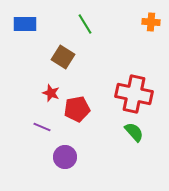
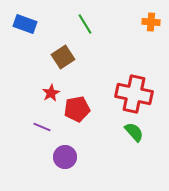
blue rectangle: rotated 20 degrees clockwise
brown square: rotated 25 degrees clockwise
red star: rotated 24 degrees clockwise
